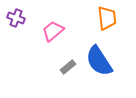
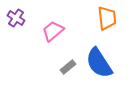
purple cross: rotated 12 degrees clockwise
blue semicircle: moved 2 px down
